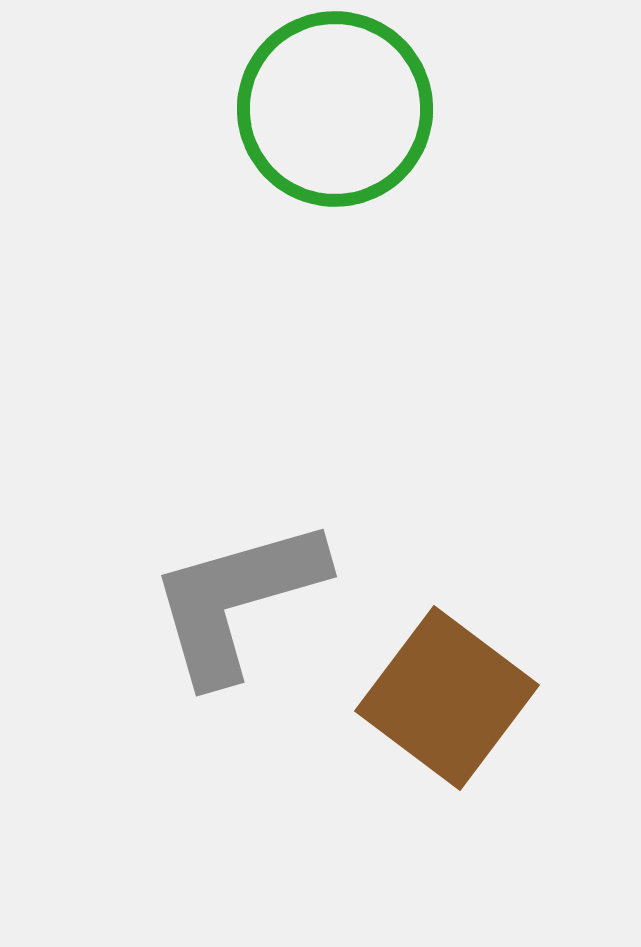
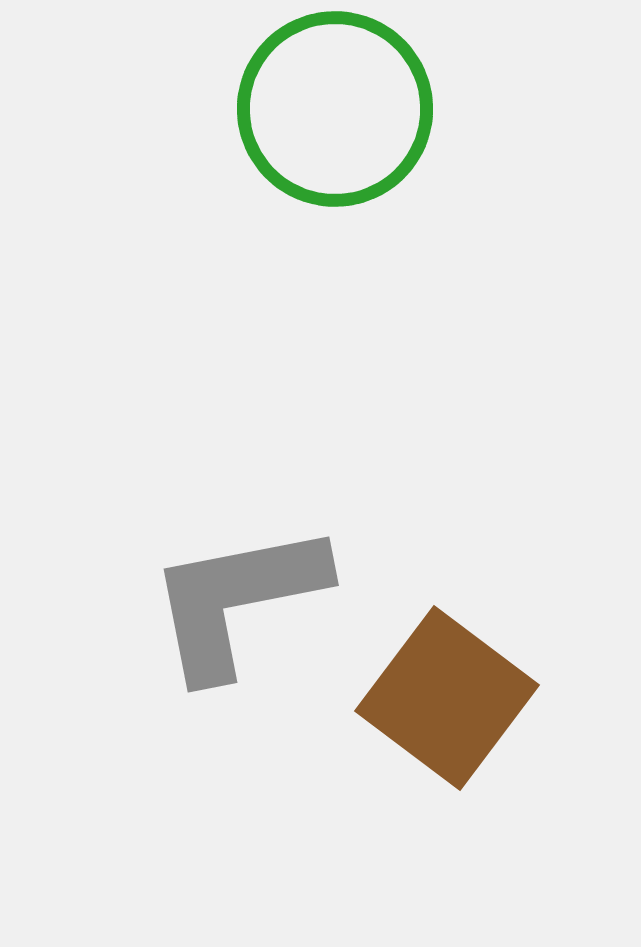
gray L-shape: rotated 5 degrees clockwise
